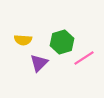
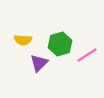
green hexagon: moved 2 px left, 2 px down
pink line: moved 3 px right, 3 px up
